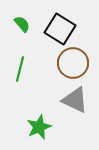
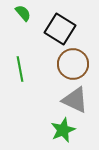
green semicircle: moved 1 px right, 11 px up
brown circle: moved 1 px down
green line: rotated 25 degrees counterclockwise
green star: moved 24 px right, 3 px down
